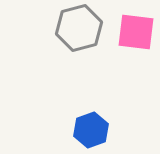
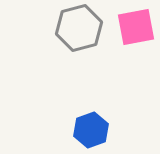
pink square: moved 5 px up; rotated 18 degrees counterclockwise
